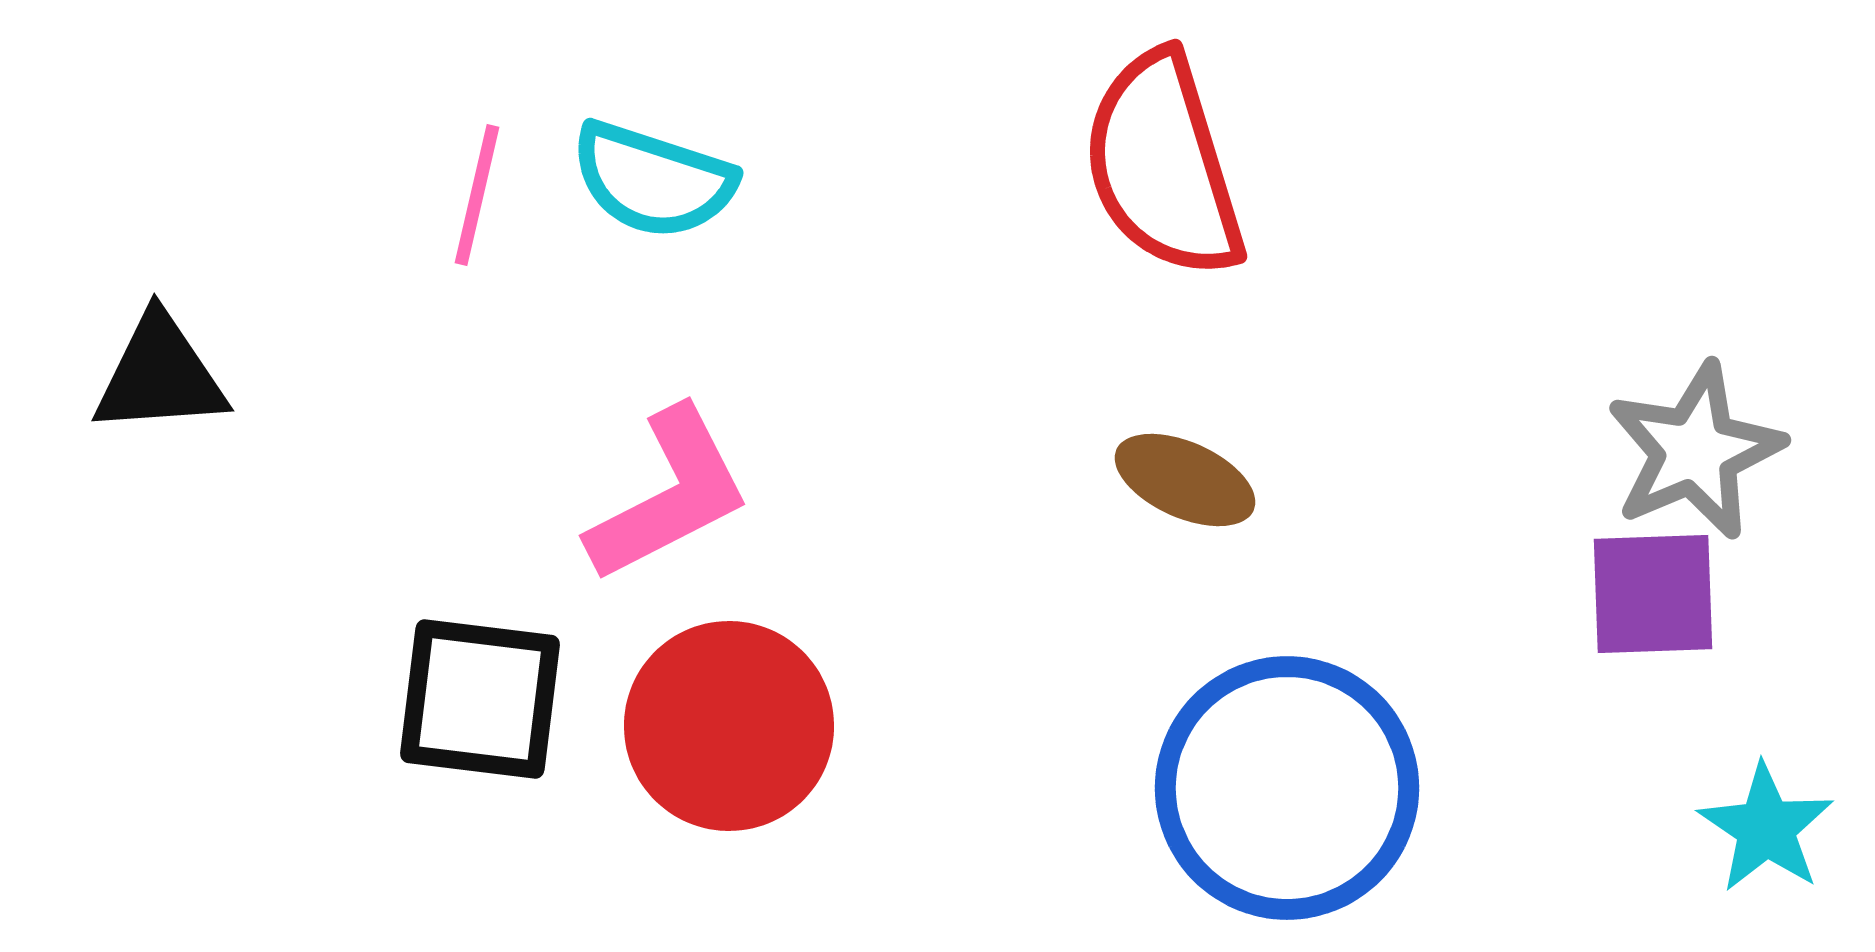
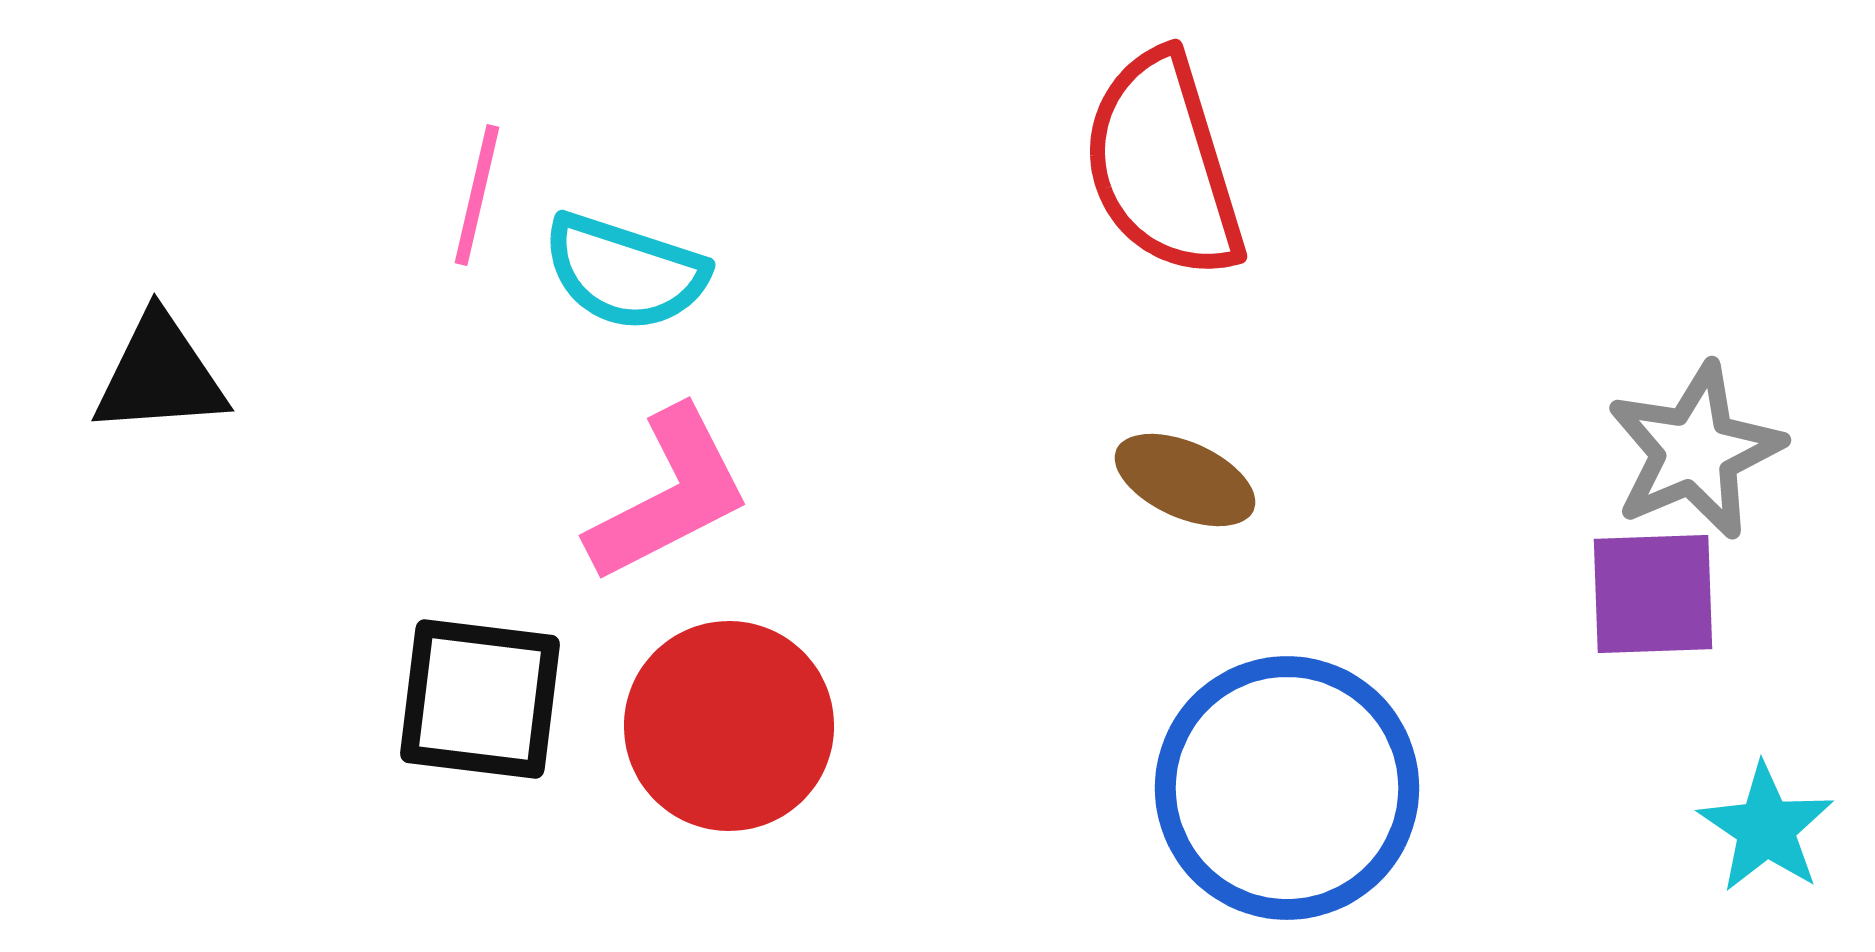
cyan semicircle: moved 28 px left, 92 px down
